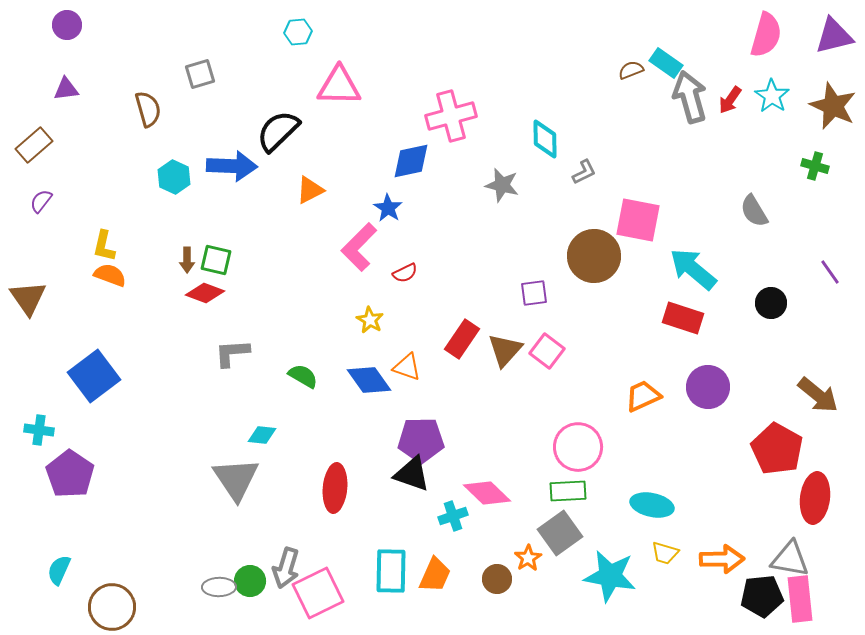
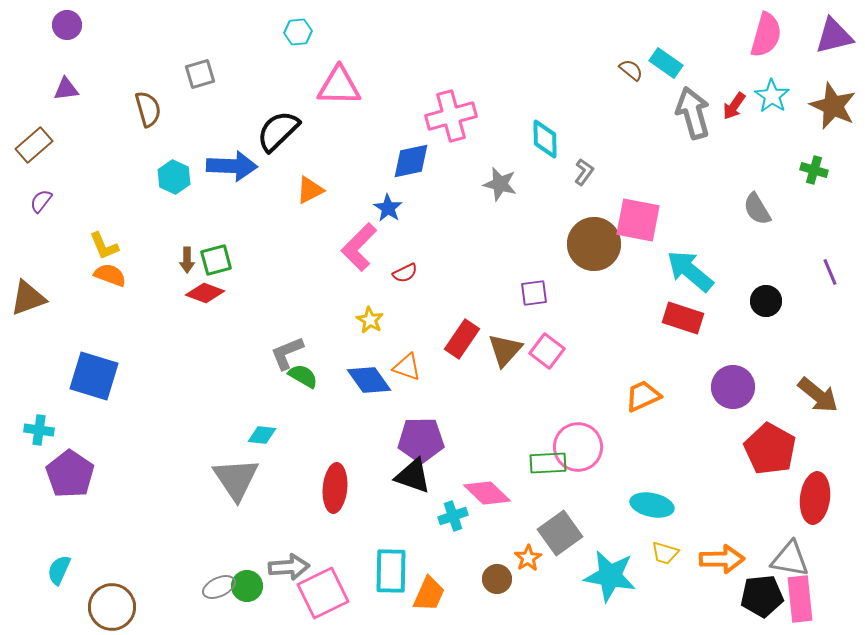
brown semicircle at (631, 70): rotated 60 degrees clockwise
gray arrow at (690, 97): moved 3 px right, 16 px down
red arrow at (730, 100): moved 4 px right, 6 px down
green cross at (815, 166): moved 1 px left, 4 px down
gray L-shape at (584, 172): rotated 28 degrees counterclockwise
gray star at (502, 185): moved 2 px left, 1 px up
gray semicircle at (754, 211): moved 3 px right, 2 px up
yellow L-shape at (104, 246): rotated 36 degrees counterclockwise
brown circle at (594, 256): moved 12 px up
green square at (216, 260): rotated 28 degrees counterclockwise
cyan arrow at (693, 269): moved 3 px left, 2 px down
purple line at (830, 272): rotated 12 degrees clockwise
brown triangle at (28, 298): rotated 45 degrees clockwise
black circle at (771, 303): moved 5 px left, 2 px up
gray L-shape at (232, 353): moved 55 px right; rotated 18 degrees counterclockwise
blue square at (94, 376): rotated 36 degrees counterclockwise
purple circle at (708, 387): moved 25 px right
red pentagon at (777, 449): moved 7 px left
black triangle at (412, 474): moved 1 px right, 2 px down
green rectangle at (568, 491): moved 20 px left, 28 px up
gray arrow at (286, 568): moved 3 px right, 1 px up; rotated 111 degrees counterclockwise
orange trapezoid at (435, 575): moved 6 px left, 19 px down
green circle at (250, 581): moved 3 px left, 5 px down
gray ellipse at (219, 587): rotated 24 degrees counterclockwise
pink square at (318, 593): moved 5 px right
